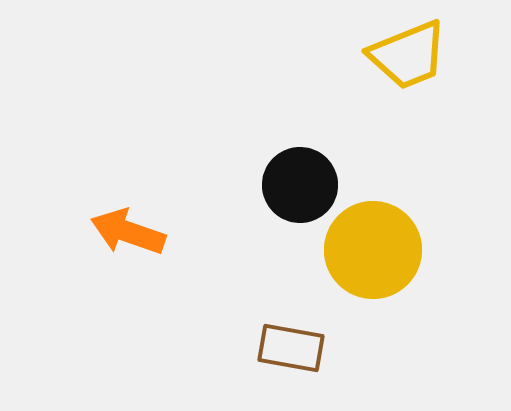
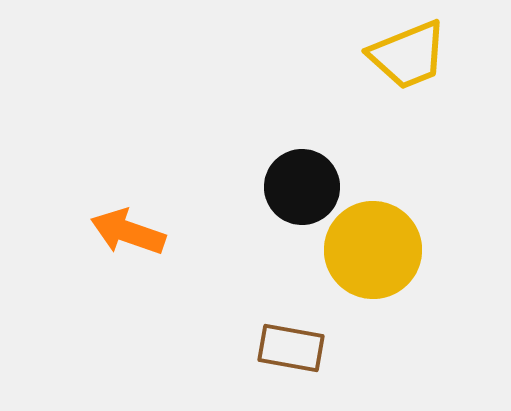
black circle: moved 2 px right, 2 px down
